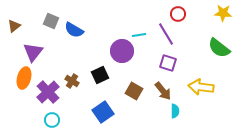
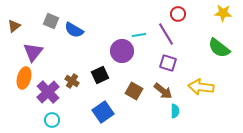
brown arrow: rotated 12 degrees counterclockwise
